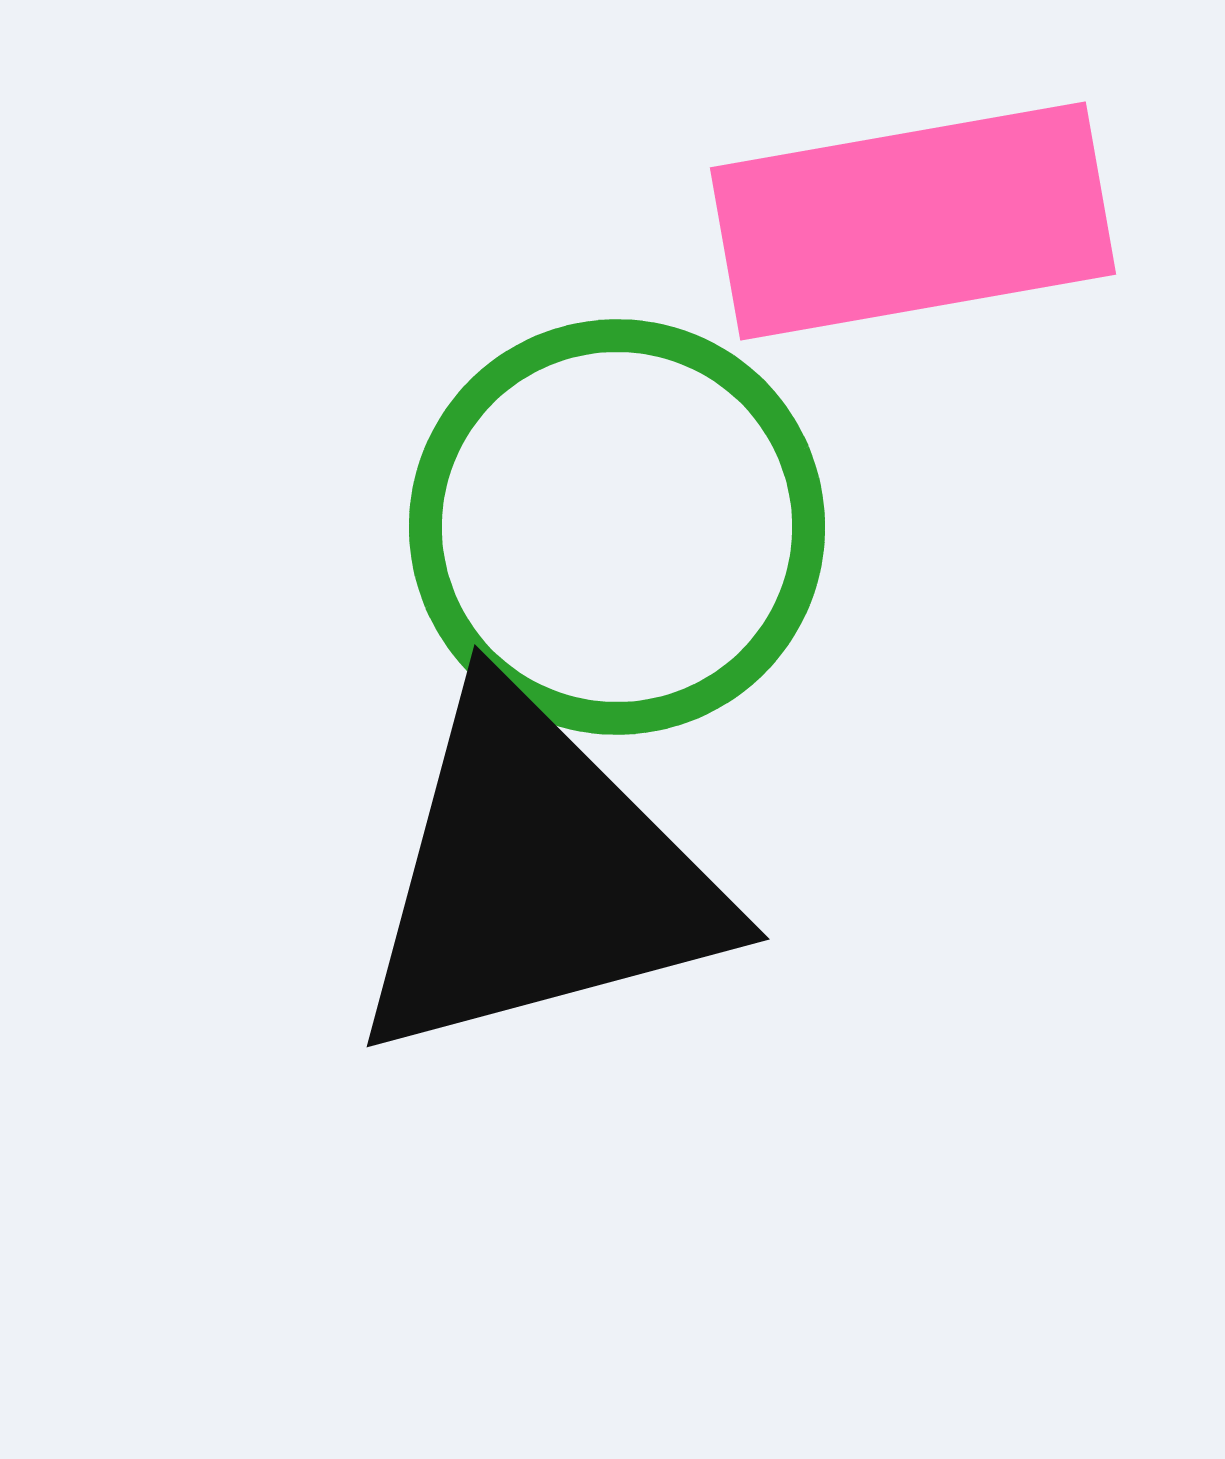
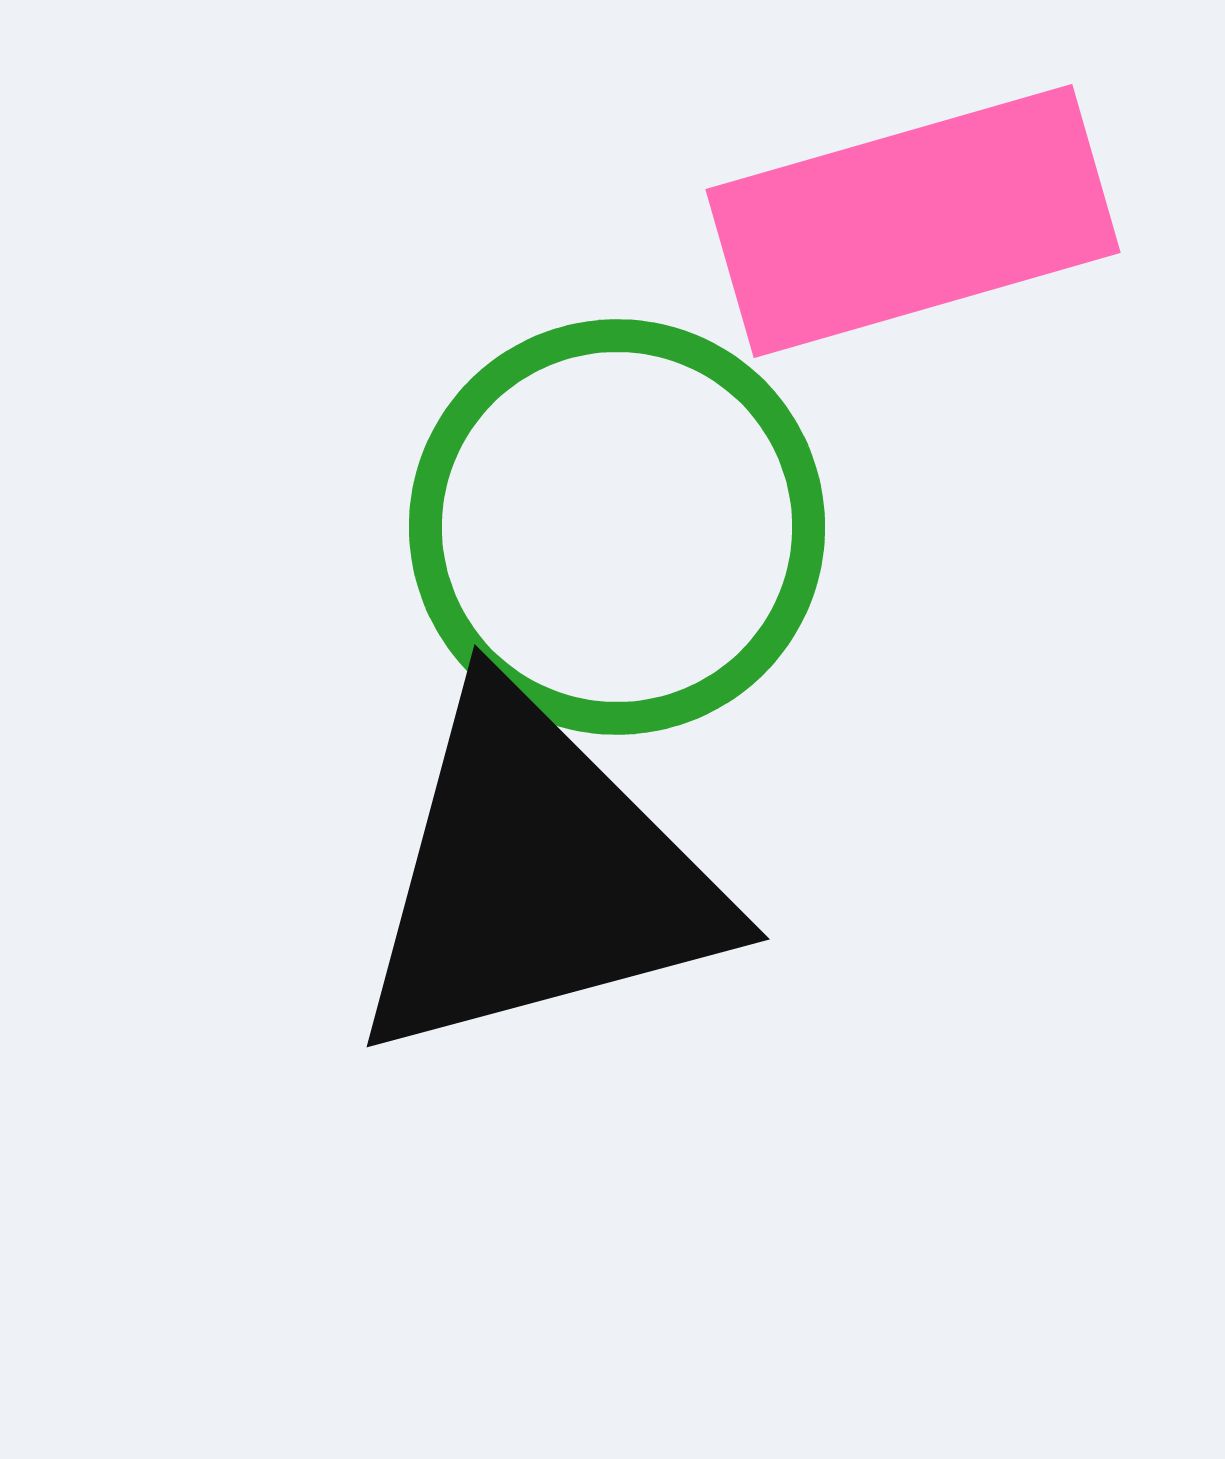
pink rectangle: rotated 6 degrees counterclockwise
